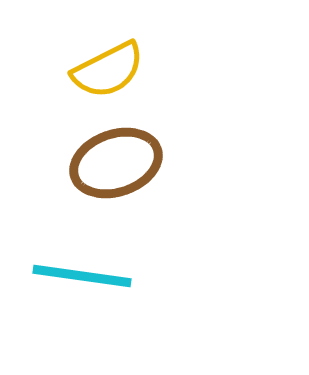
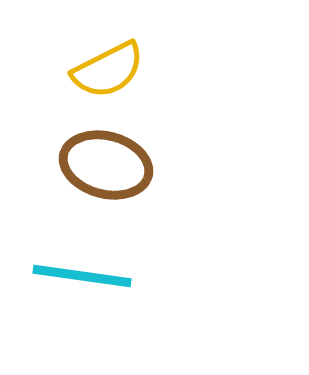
brown ellipse: moved 10 px left, 2 px down; rotated 34 degrees clockwise
